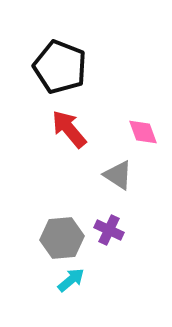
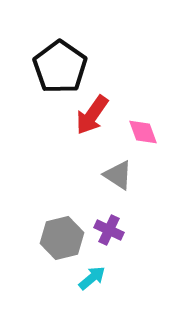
black pentagon: rotated 14 degrees clockwise
red arrow: moved 23 px right, 14 px up; rotated 105 degrees counterclockwise
gray hexagon: rotated 9 degrees counterclockwise
cyan arrow: moved 21 px right, 2 px up
